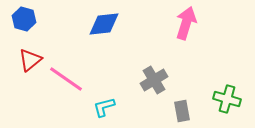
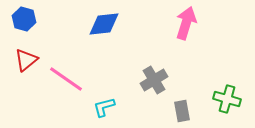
red triangle: moved 4 px left
